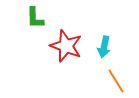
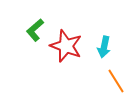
green L-shape: moved 12 px down; rotated 50 degrees clockwise
